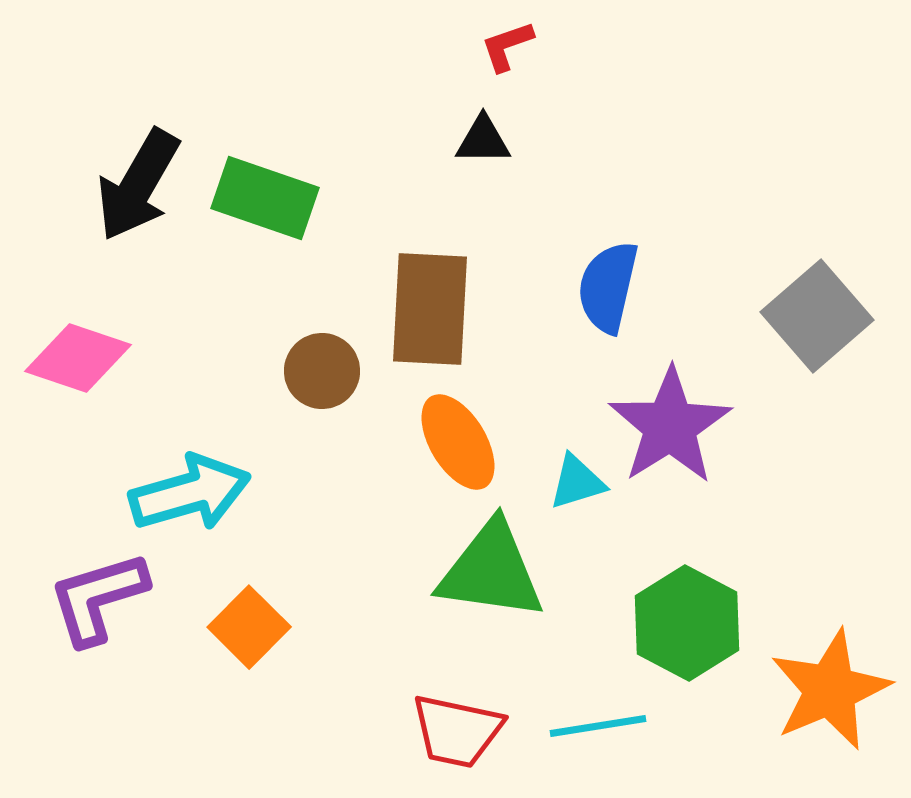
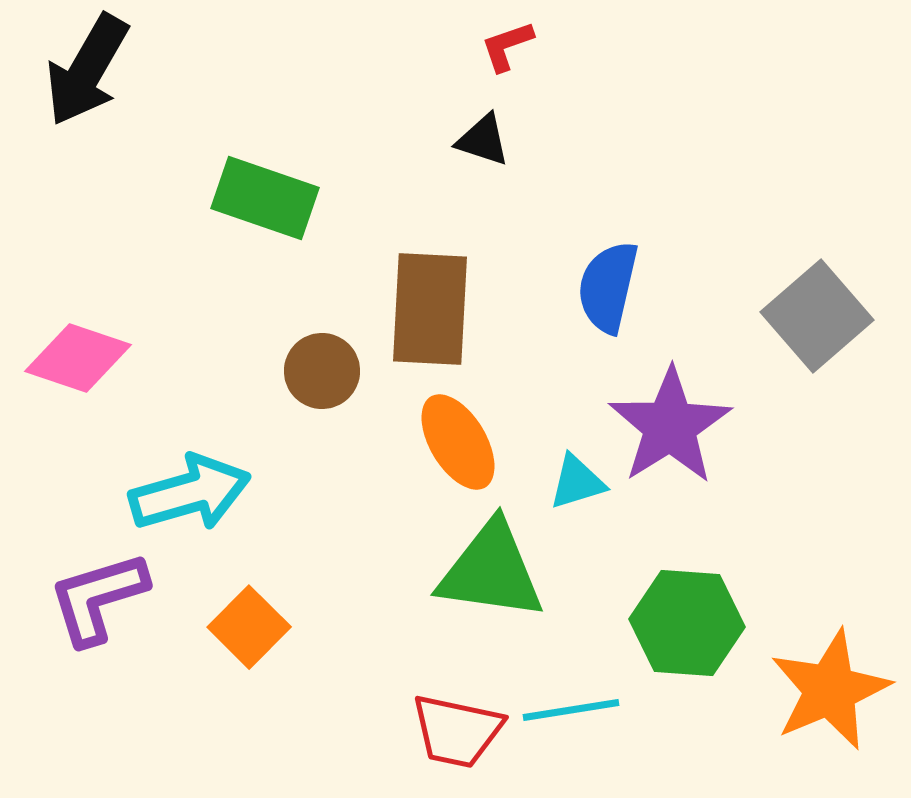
black triangle: rotated 18 degrees clockwise
black arrow: moved 51 px left, 115 px up
green hexagon: rotated 24 degrees counterclockwise
cyan line: moved 27 px left, 16 px up
